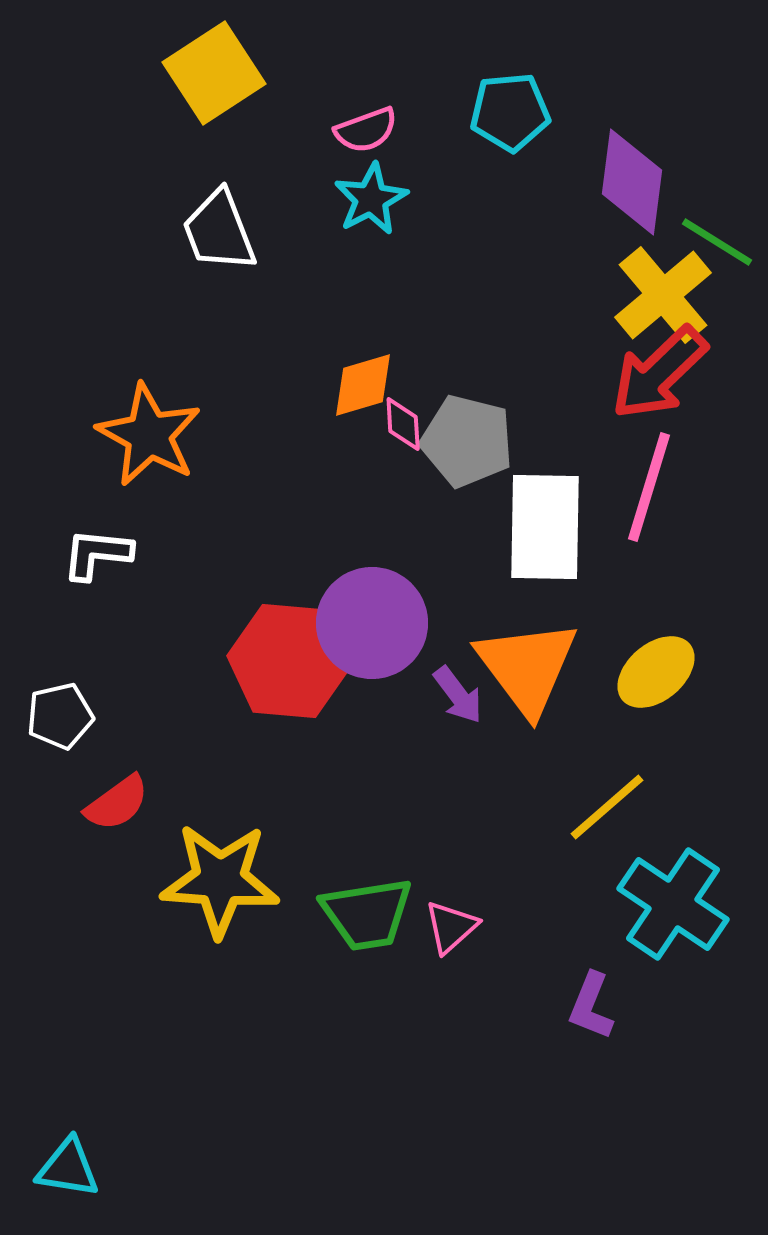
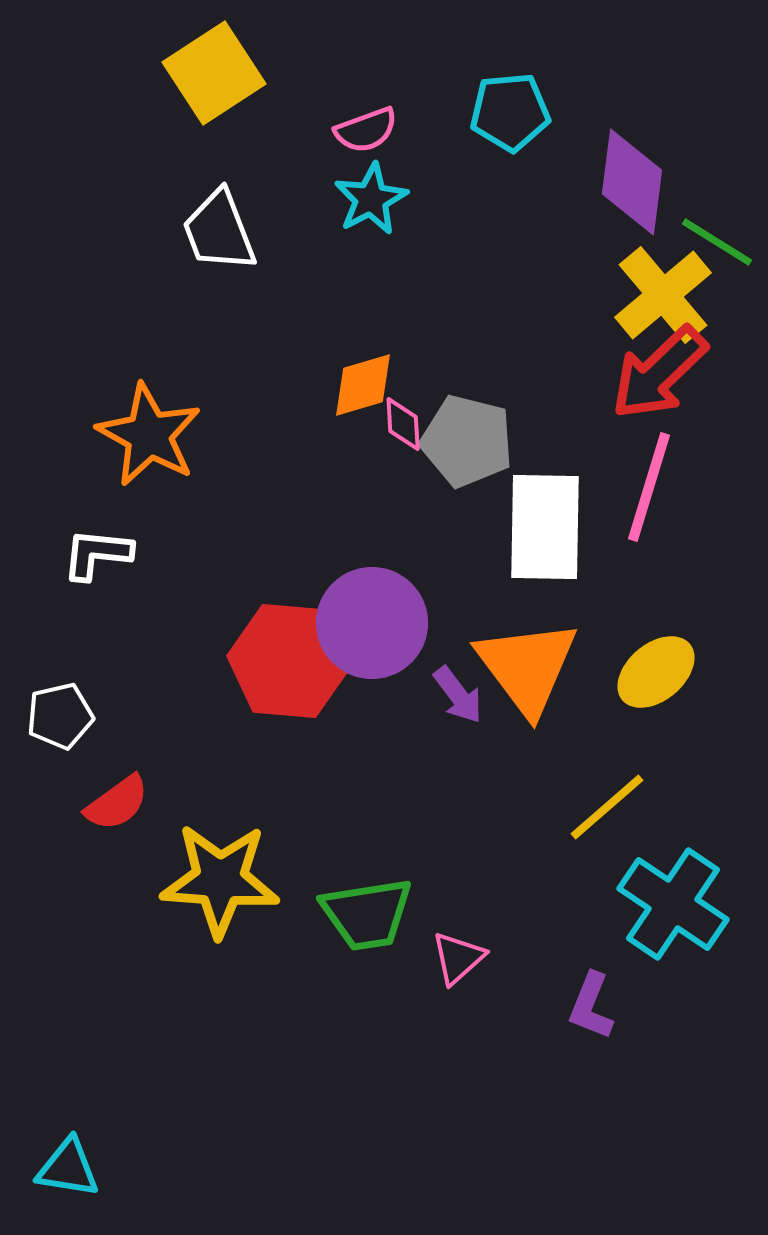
pink triangle: moved 7 px right, 31 px down
